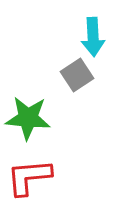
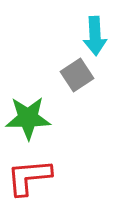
cyan arrow: moved 2 px right, 1 px up
green star: rotated 6 degrees counterclockwise
